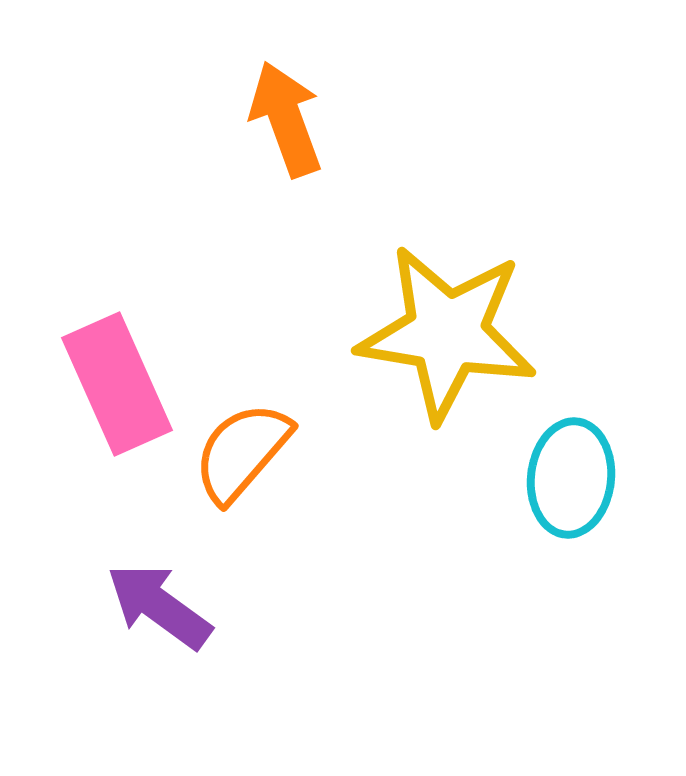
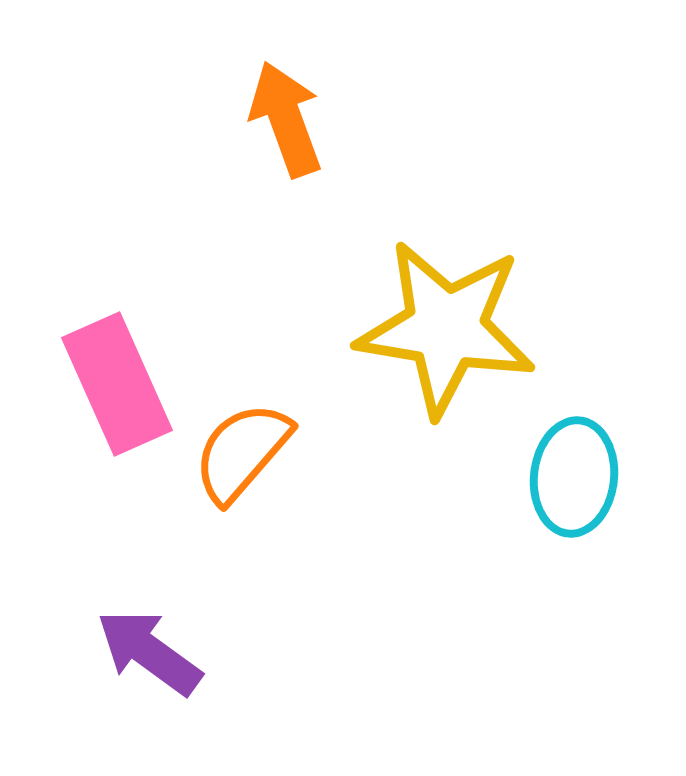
yellow star: moved 1 px left, 5 px up
cyan ellipse: moved 3 px right, 1 px up
purple arrow: moved 10 px left, 46 px down
